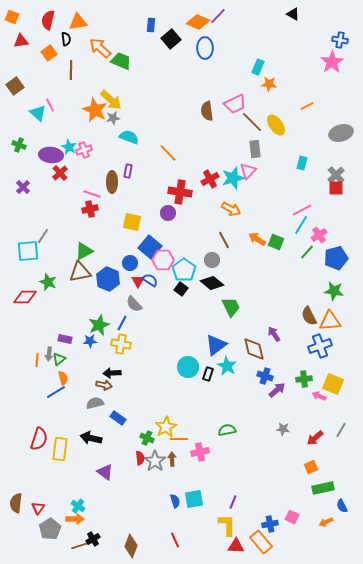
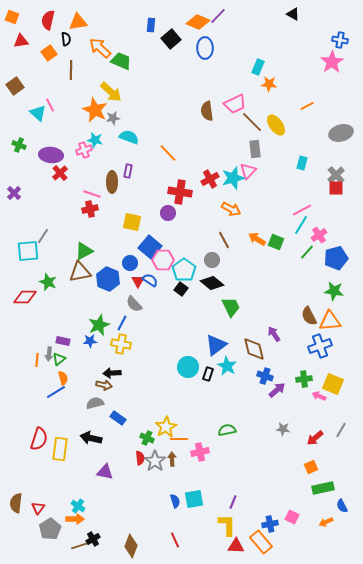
yellow arrow at (111, 100): moved 8 px up
cyan star at (69, 147): moved 26 px right, 7 px up; rotated 14 degrees counterclockwise
purple cross at (23, 187): moved 9 px left, 6 px down
purple rectangle at (65, 339): moved 2 px left, 2 px down
purple triangle at (105, 472): rotated 24 degrees counterclockwise
